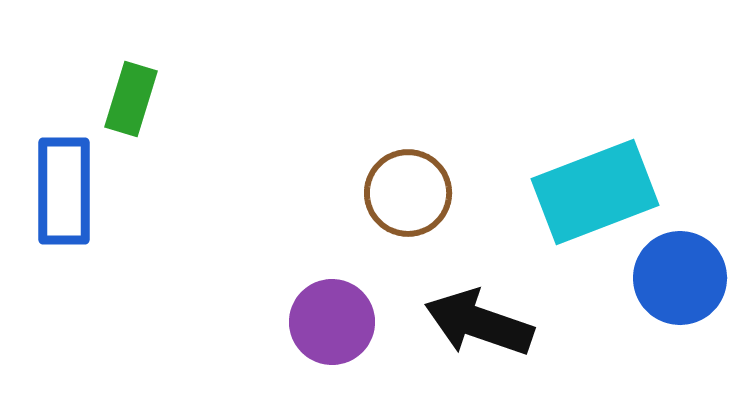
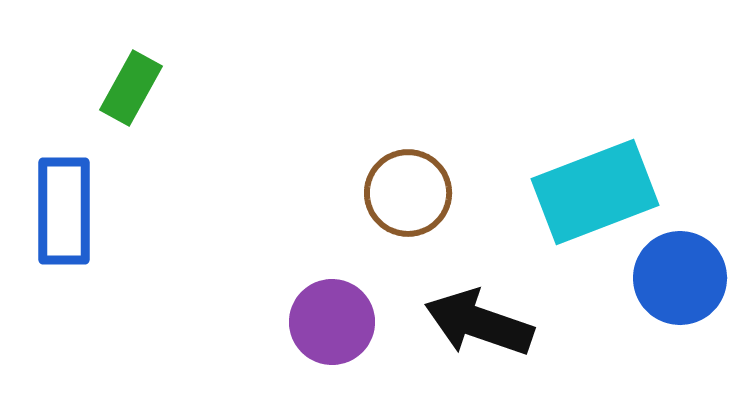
green rectangle: moved 11 px up; rotated 12 degrees clockwise
blue rectangle: moved 20 px down
